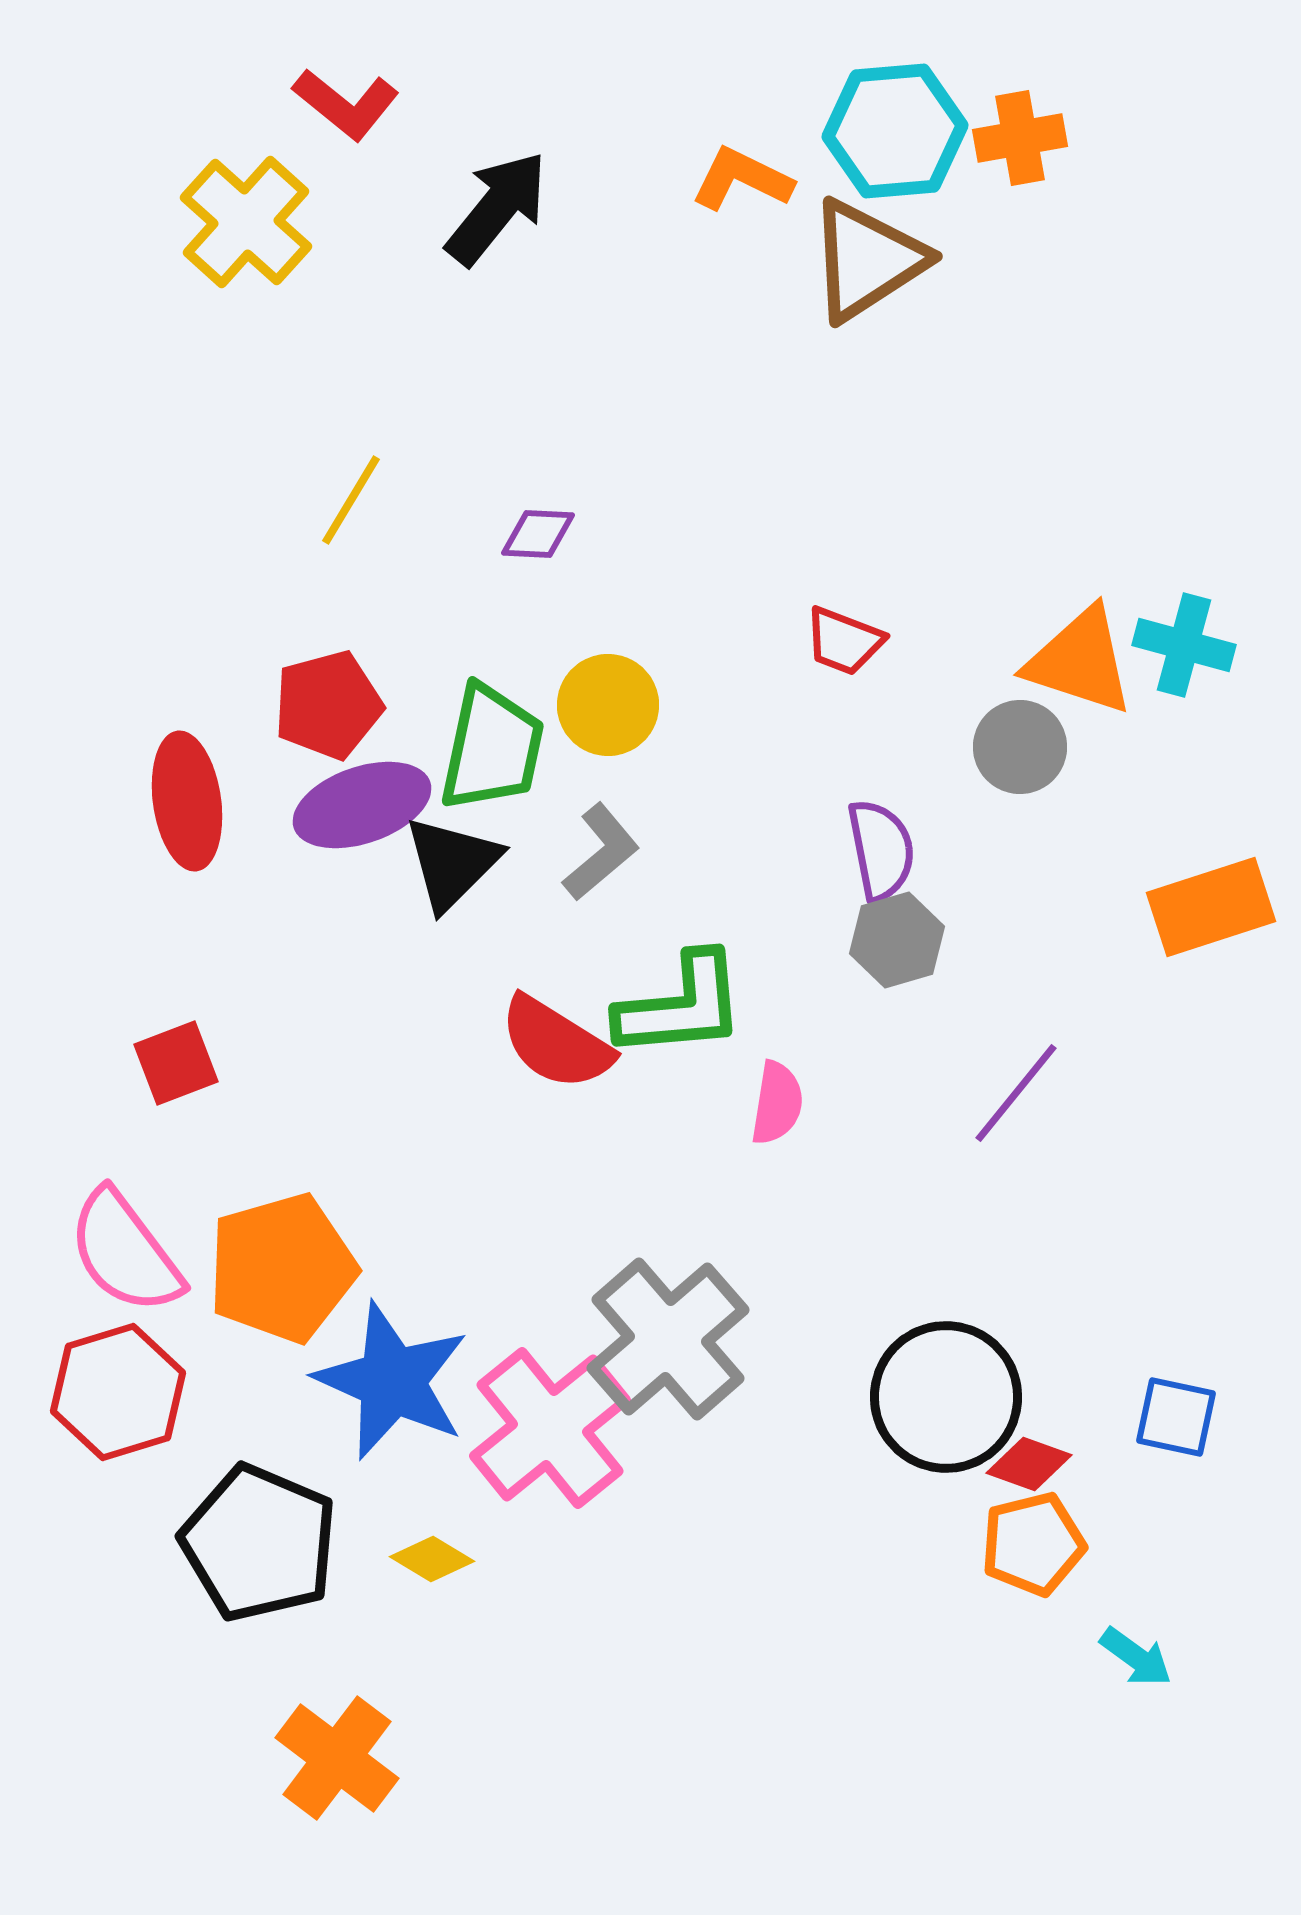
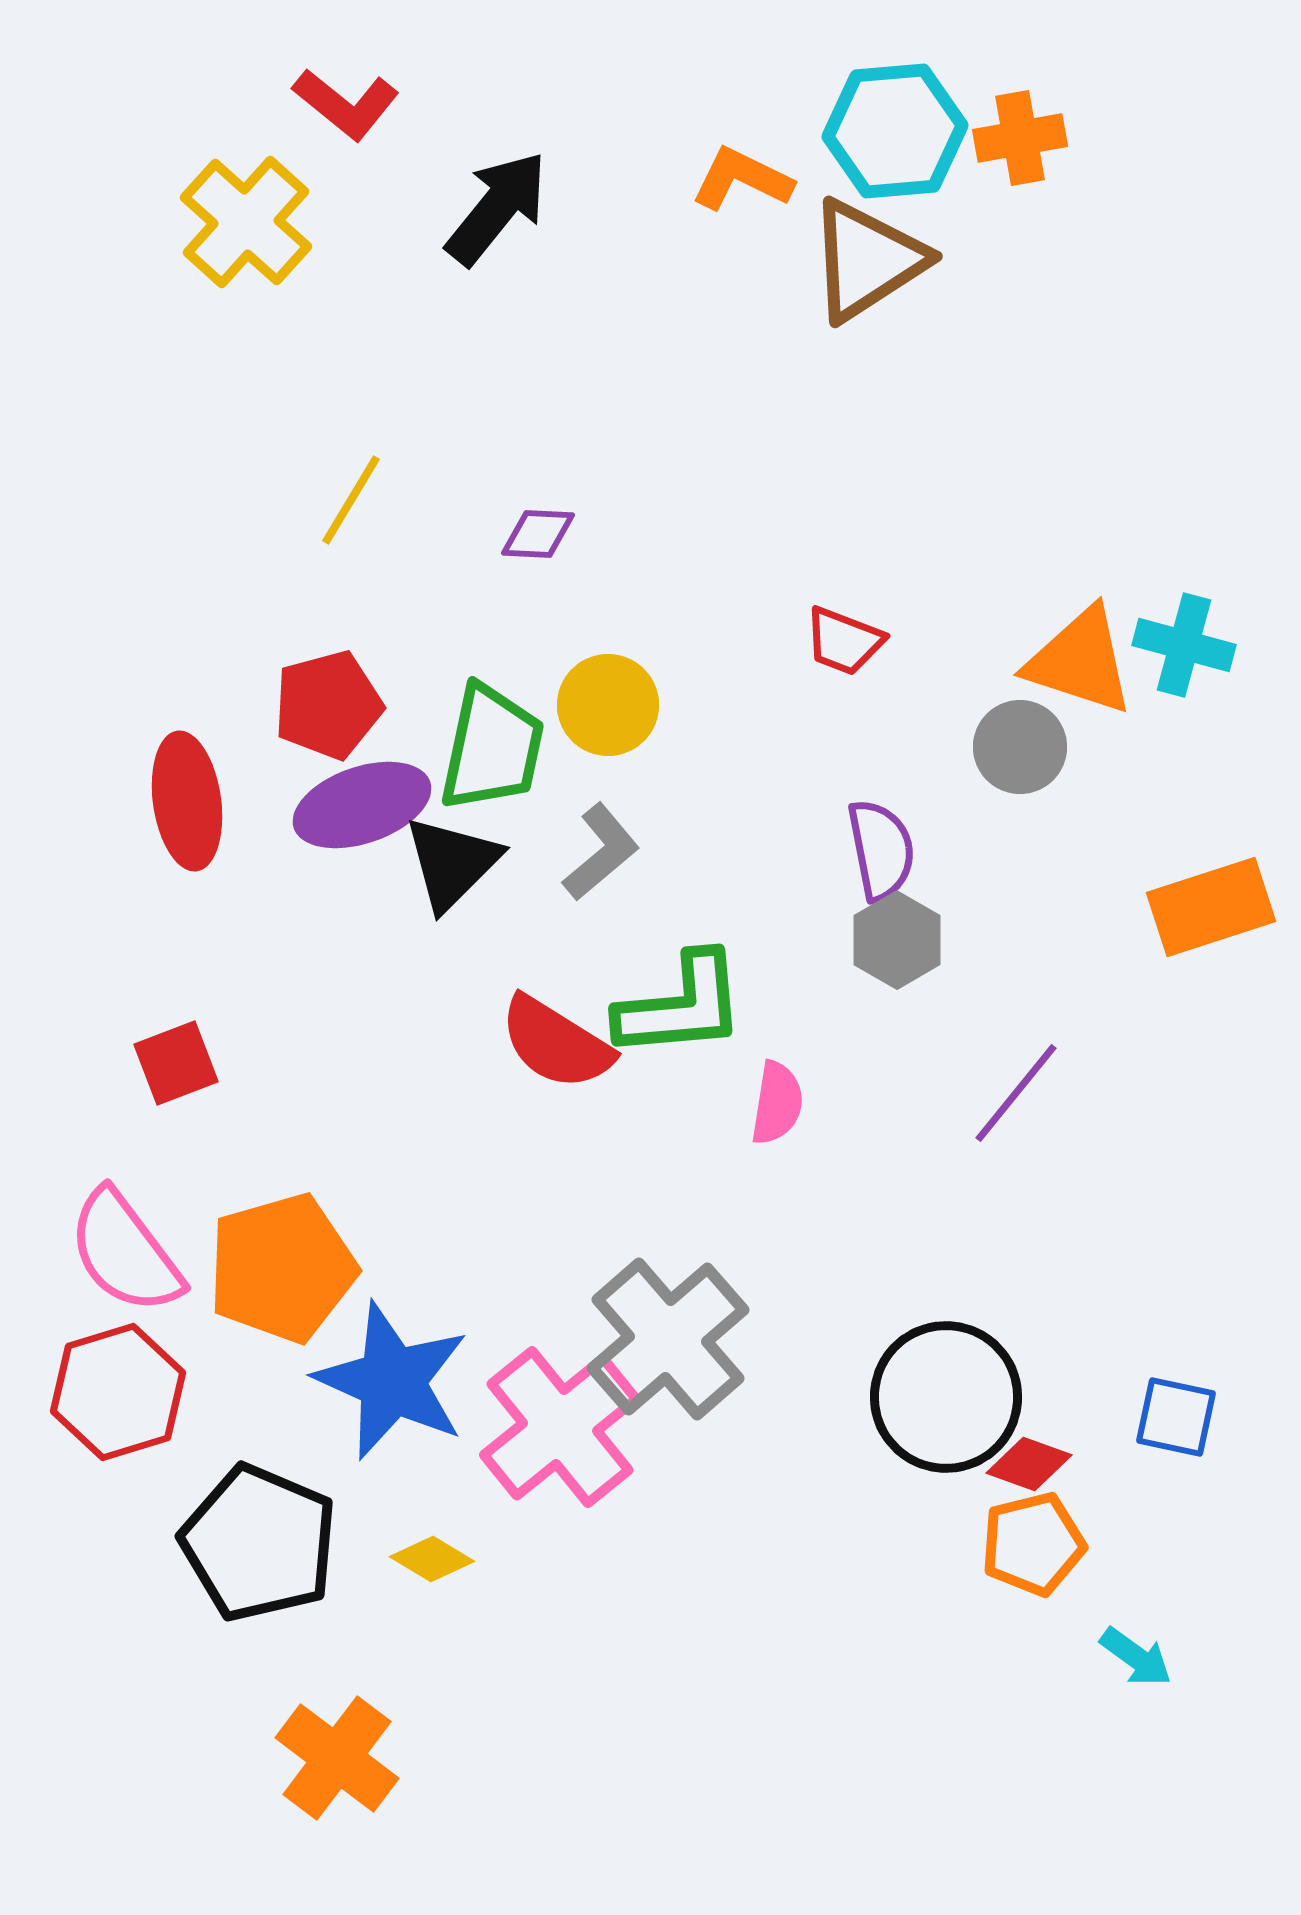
gray hexagon at (897, 940): rotated 14 degrees counterclockwise
pink cross at (550, 1428): moved 10 px right, 1 px up
